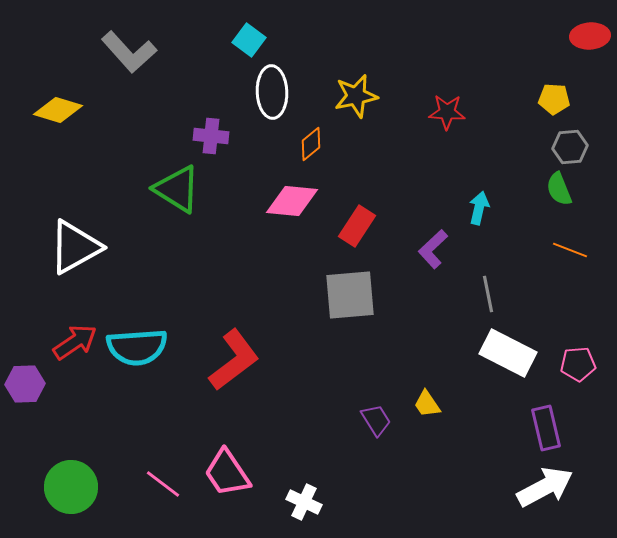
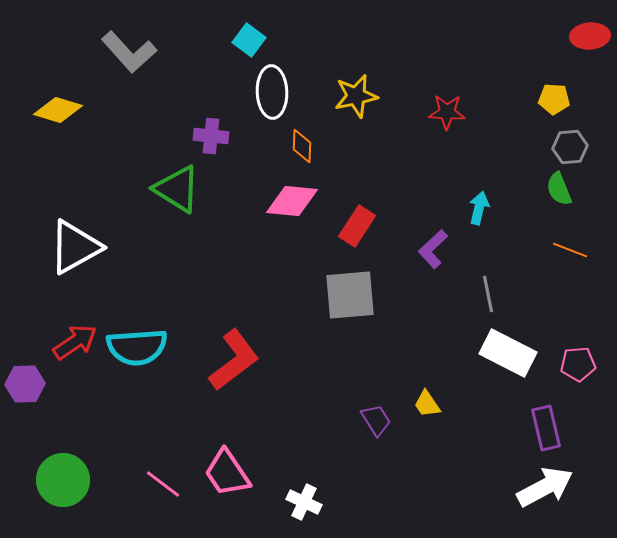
orange diamond: moved 9 px left, 2 px down; rotated 48 degrees counterclockwise
green circle: moved 8 px left, 7 px up
